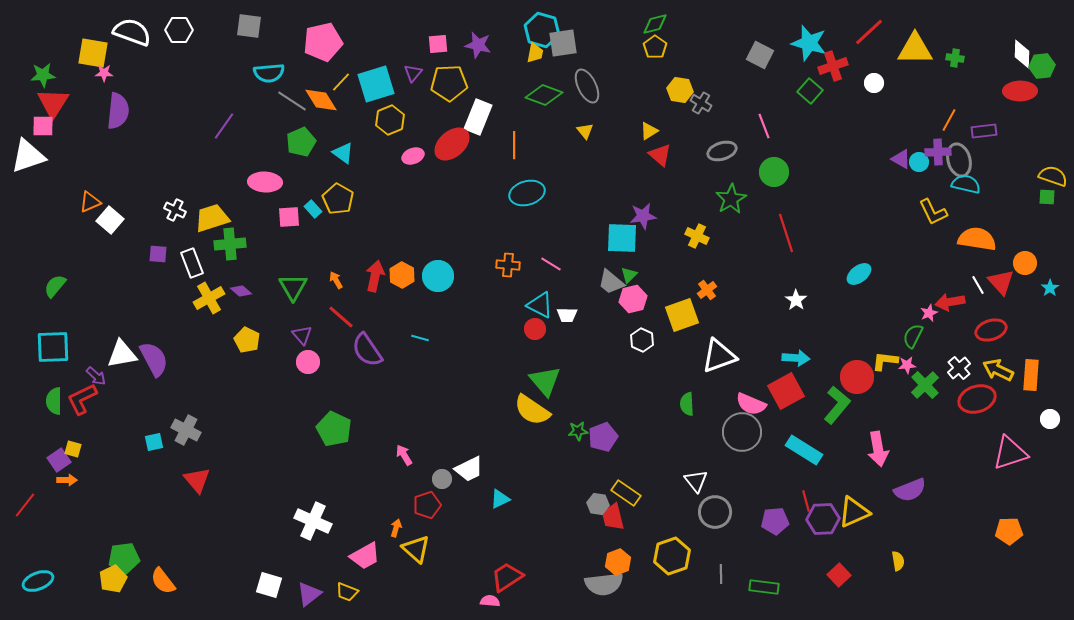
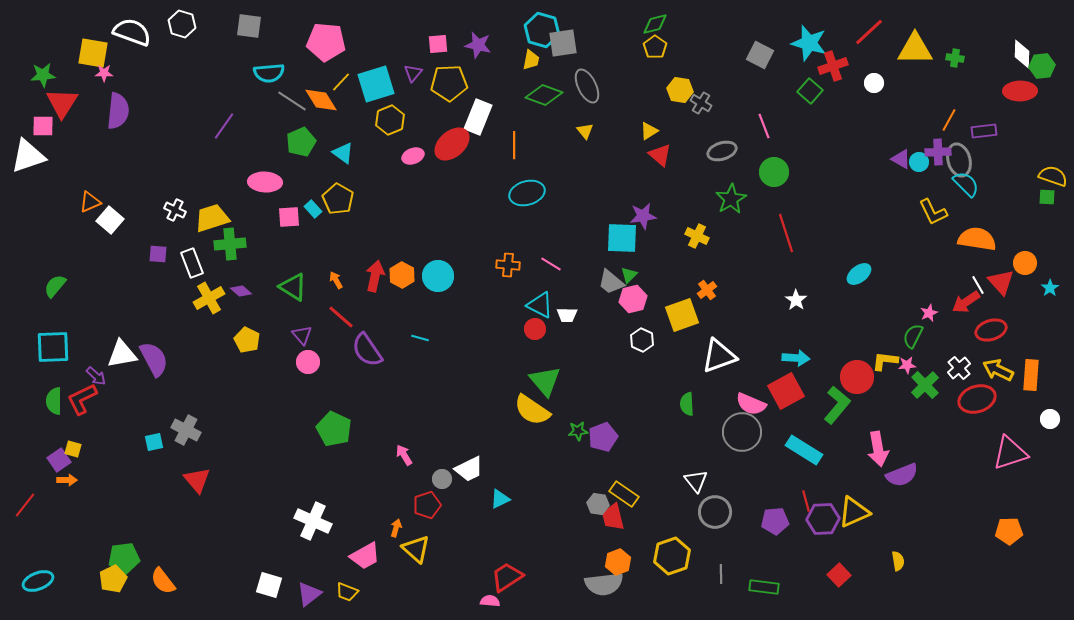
white hexagon at (179, 30): moved 3 px right, 6 px up; rotated 16 degrees clockwise
pink pentagon at (323, 42): moved 3 px right; rotated 18 degrees clockwise
yellow trapezoid at (535, 53): moved 4 px left, 7 px down
red triangle at (53, 103): moved 9 px right
cyan semicircle at (966, 184): rotated 32 degrees clockwise
green triangle at (293, 287): rotated 28 degrees counterclockwise
red arrow at (950, 302): moved 16 px right; rotated 24 degrees counterclockwise
purple semicircle at (910, 490): moved 8 px left, 15 px up
yellow rectangle at (626, 493): moved 2 px left, 1 px down
